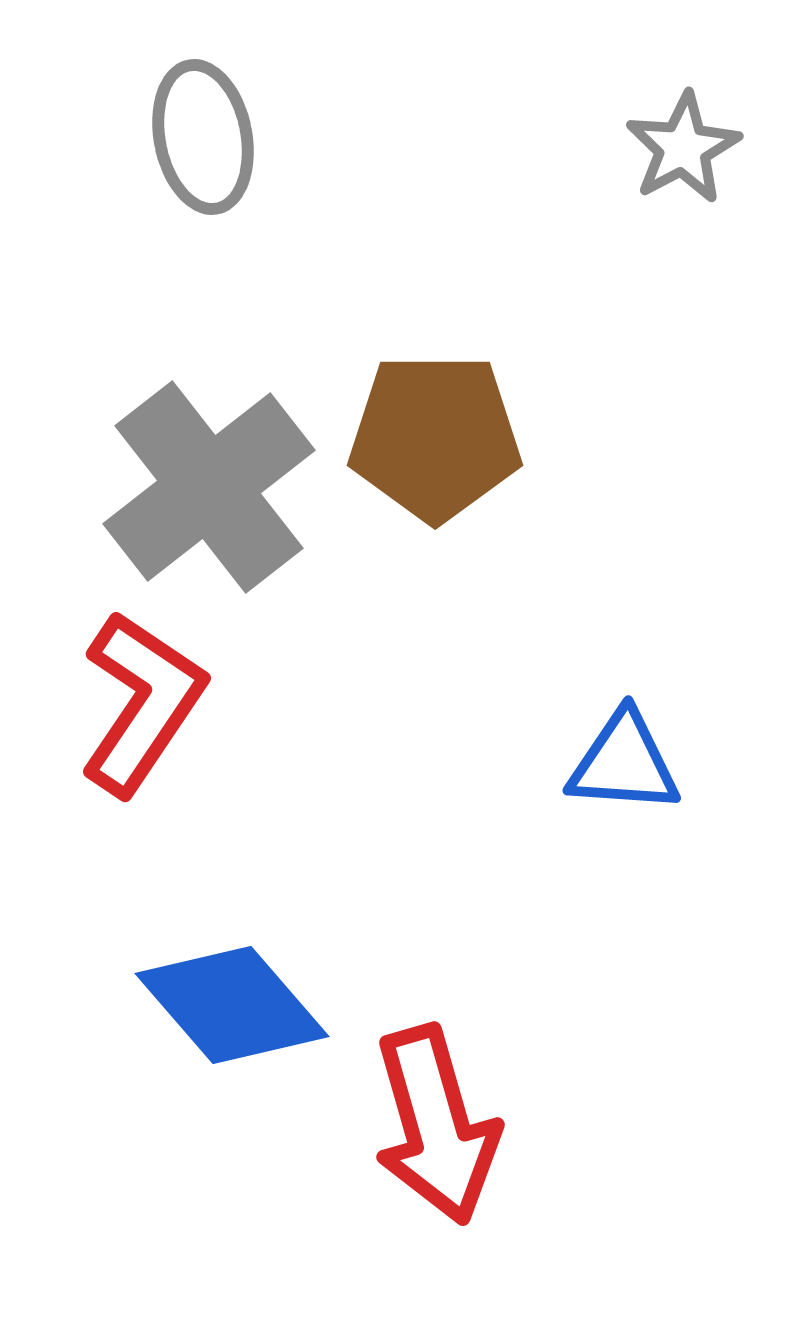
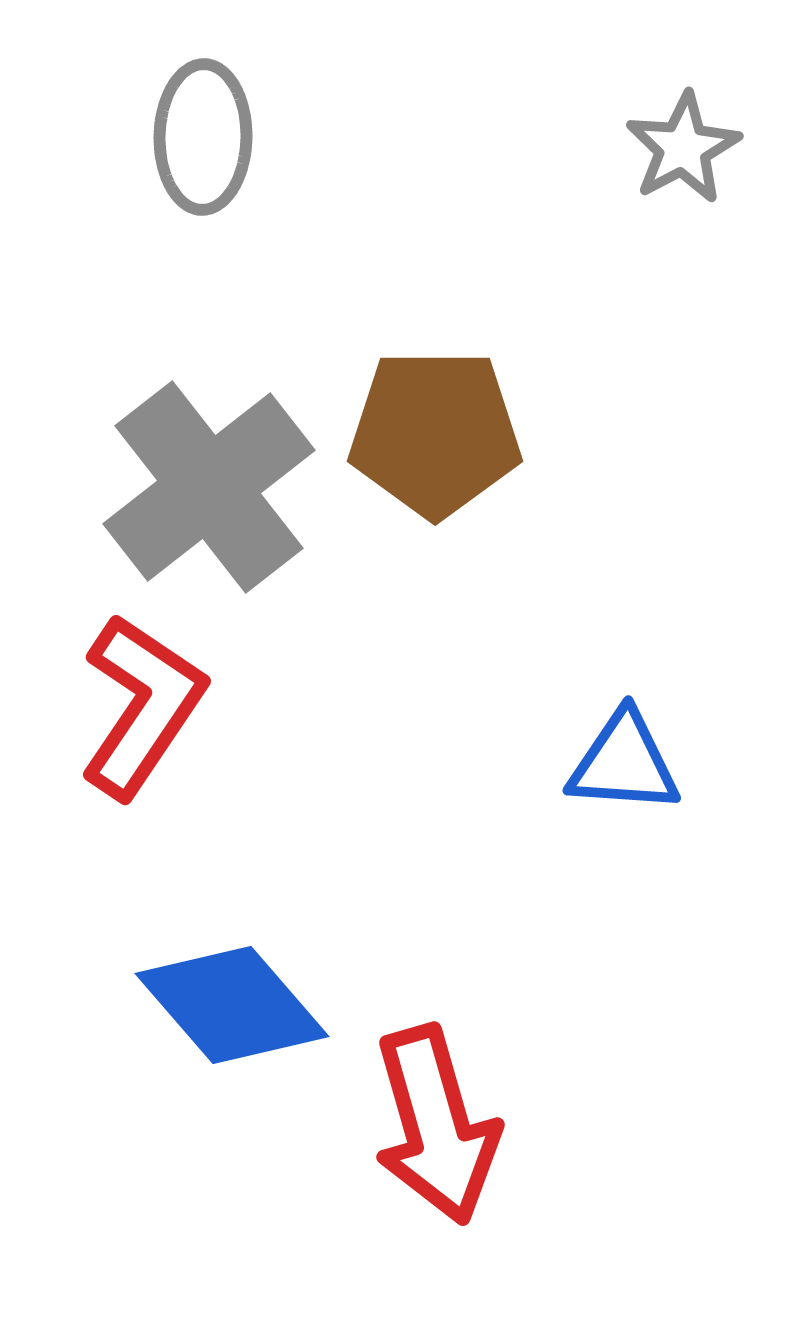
gray ellipse: rotated 12 degrees clockwise
brown pentagon: moved 4 px up
red L-shape: moved 3 px down
